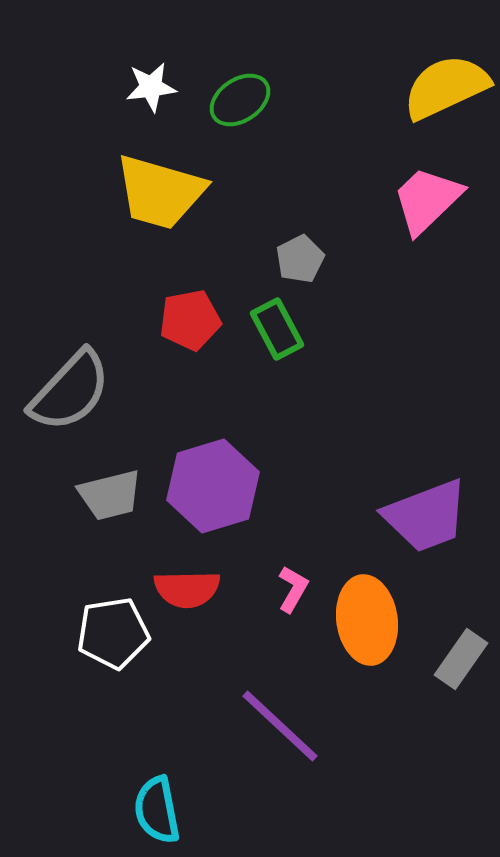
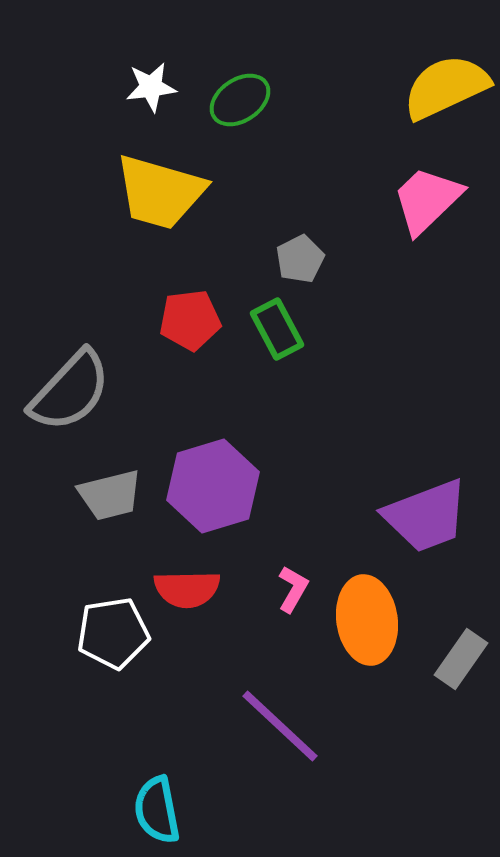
red pentagon: rotated 4 degrees clockwise
